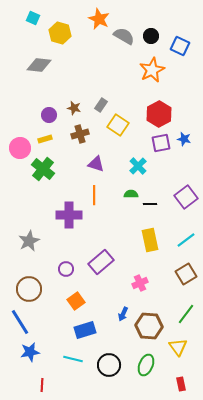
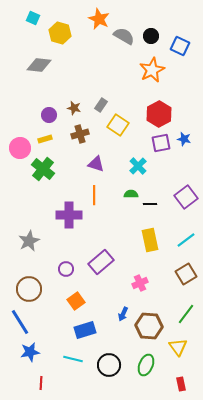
red line at (42, 385): moved 1 px left, 2 px up
